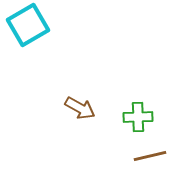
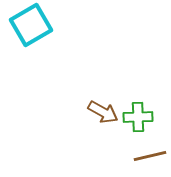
cyan square: moved 3 px right
brown arrow: moved 23 px right, 4 px down
